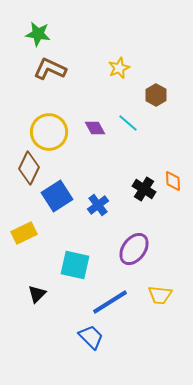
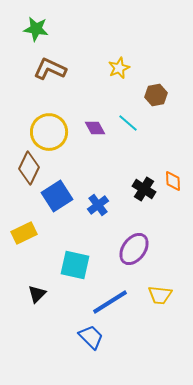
green star: moved 2 px left, 5 px up
brown hexagon: rotated 20 degrees clockwise
